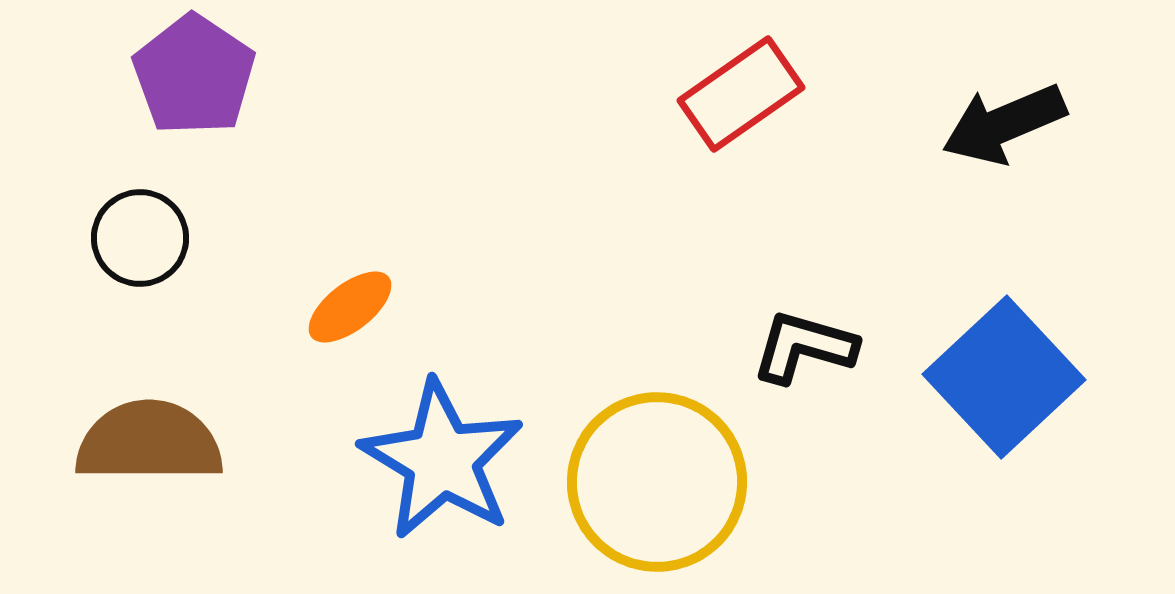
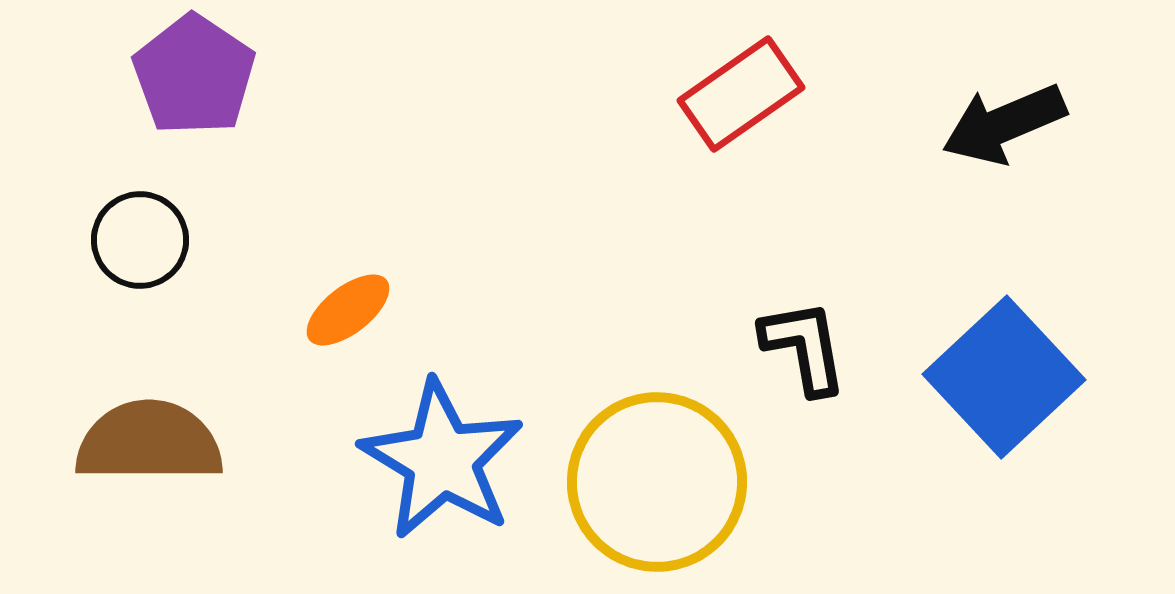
black circle: moved 2 px down
orange ellipse: moved 2 px left, 3 px down
black L-shape: rotated 64 degrees clockwise
